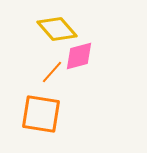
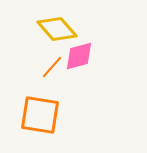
orange line: moved 5 px up
orange square: moved 1 px left, 1 px down
